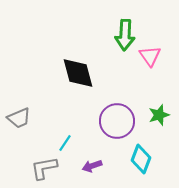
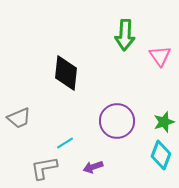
pink triangle: moved 10 px right
black diamond: moved 12 px left; rotated 21 degrees clockwise
green star: moved 5 px right, 7 px down
cyan line: rotated 24 degrees clockwise
cyan diamond: moved 20 px right, 4 px up
purple arrow: moved 1 px right, 1 px down
